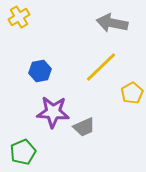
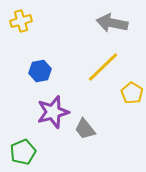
yellow cross: moved 2 px right, 4 px down; rotated 15 degrees clockwise
yellow line: moved 2 px right
yellow pentagon: rotated 10 degrees counterclockwise
purple star: rotated 20 degrees counterclockwise
gray trapezoid: moved 1 px right, 2 px down; rotated 75 degrees clockwise
